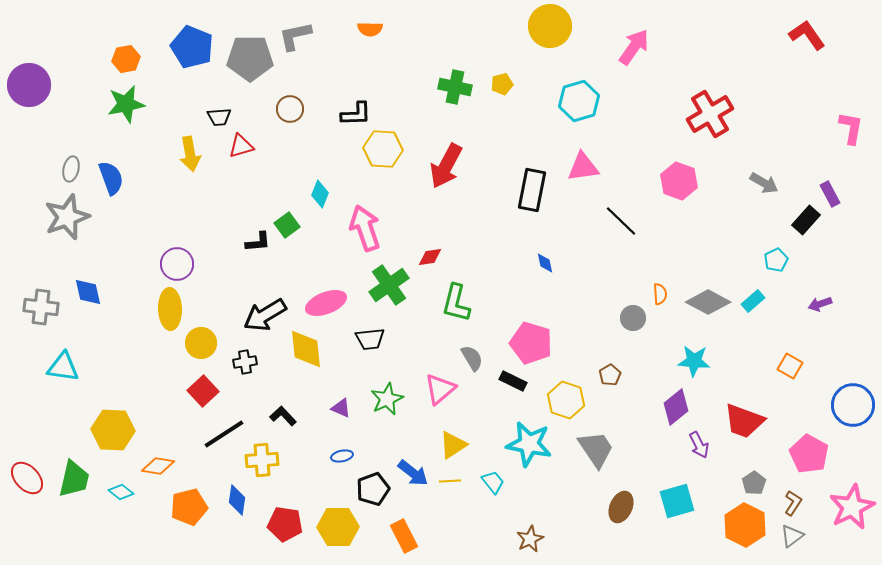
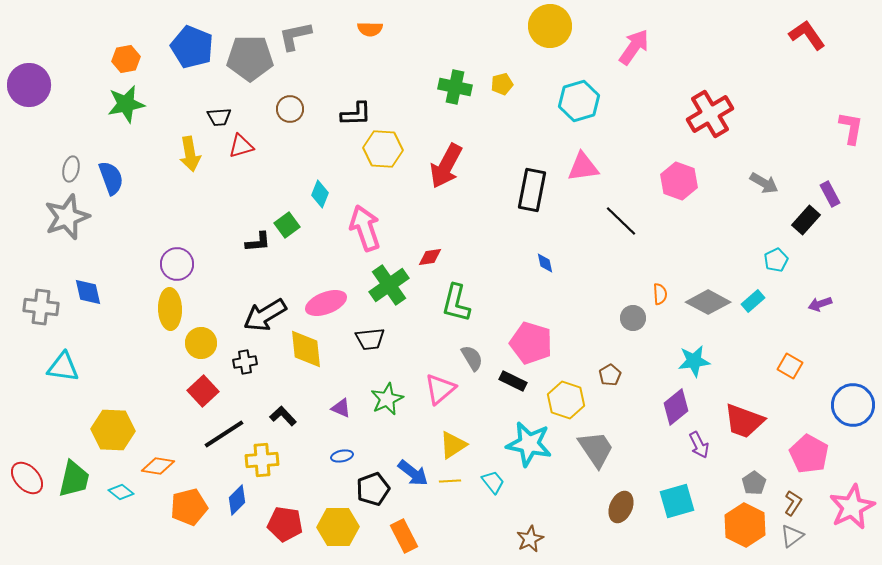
cyan star at (694, 361): rotated 12 degrees counterclockwise
blue diamond at (237, 500): rotated 36 degrees clockwise
